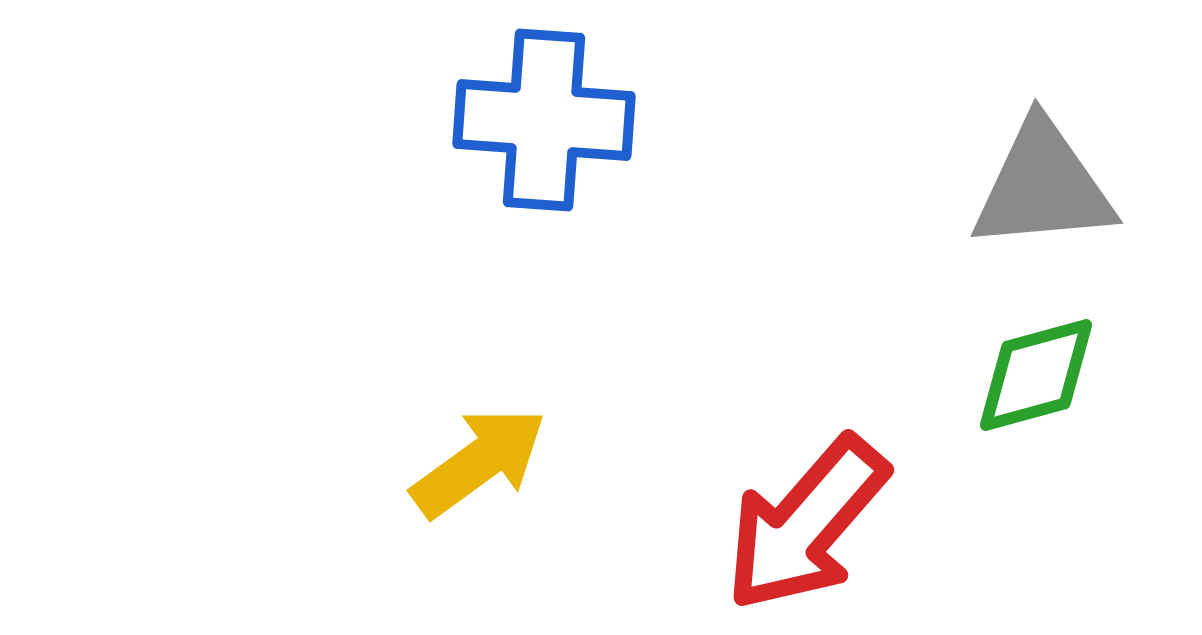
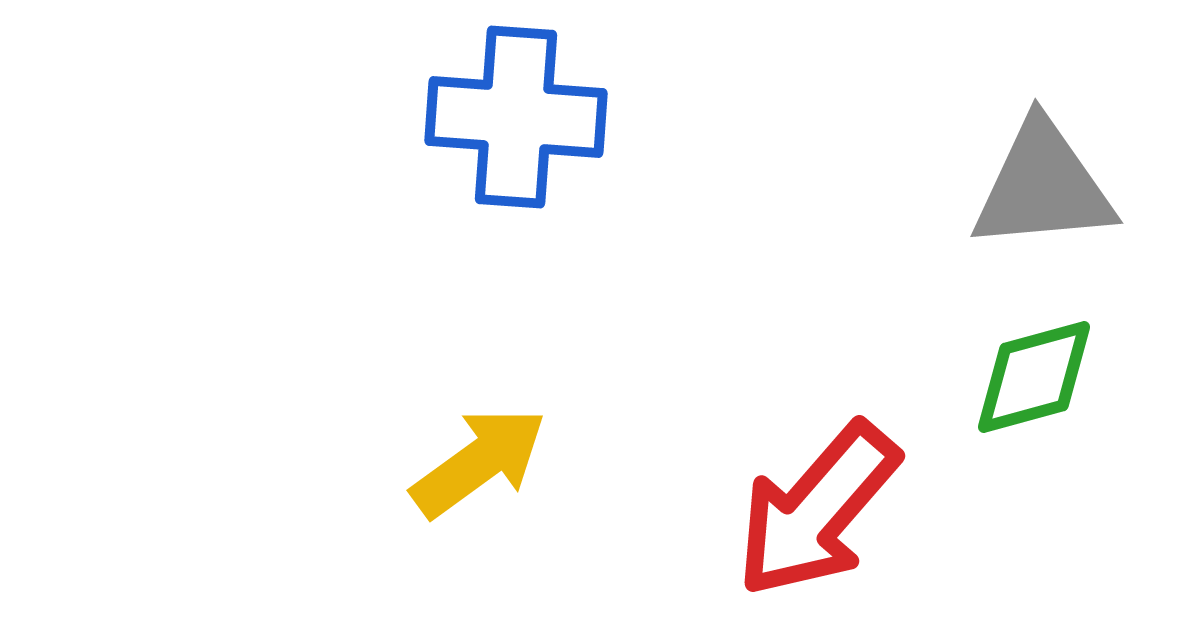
blue cross: moved 28 px left, 3 px up
green diamond: moved 2 px left, 2 px down
red arrow: moved 11 px right, 14 px up
